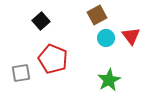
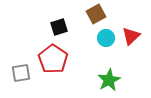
brown square: moved 1 px left, 1 px up
black square: moved 18 px right, 6 px down; rotated 24 degrees clockwise
red triangle: rotated 24 degrees clockwise
red pentagon: rotated 12 degrees clockwise
